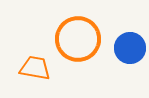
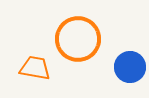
blue circle: moved 19 px down
